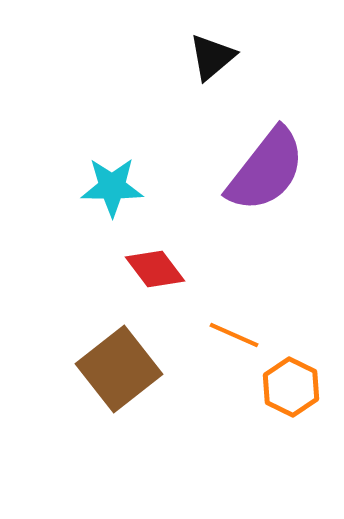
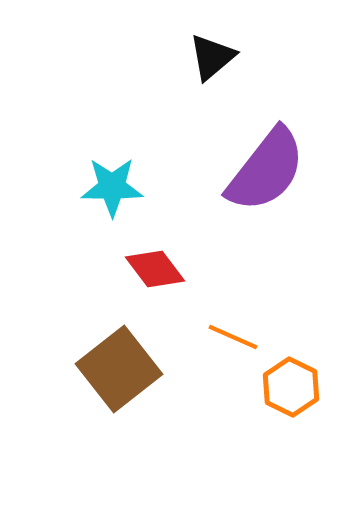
orange line: moved 1 px left, 2 px down
